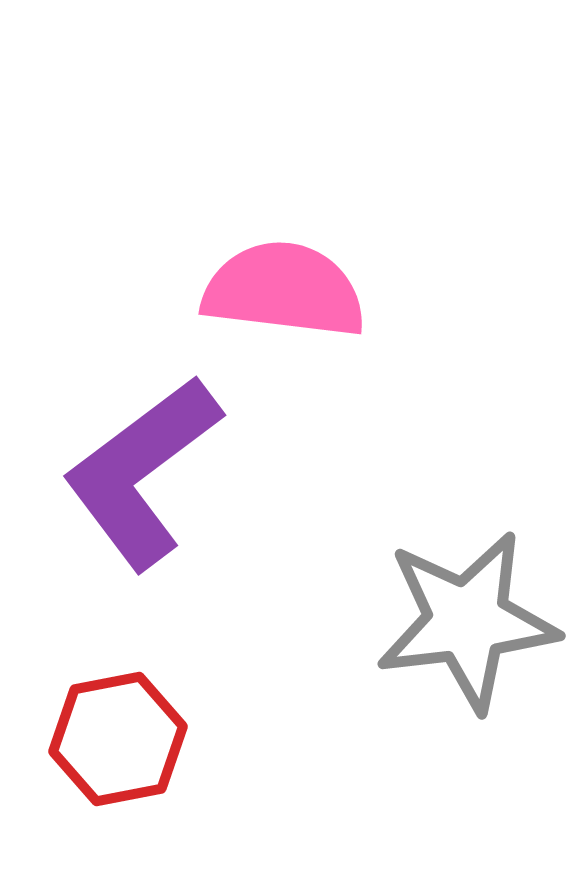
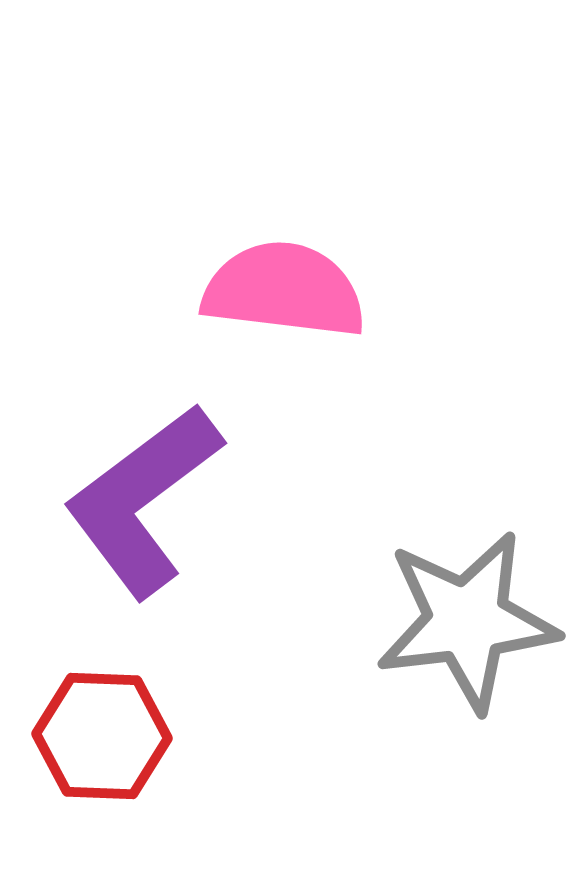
purple L-shape: moved 1 px right, 28 px down
red hexagon: moved 16 px left, 3 px up; rotated 13 degrees clockwise
